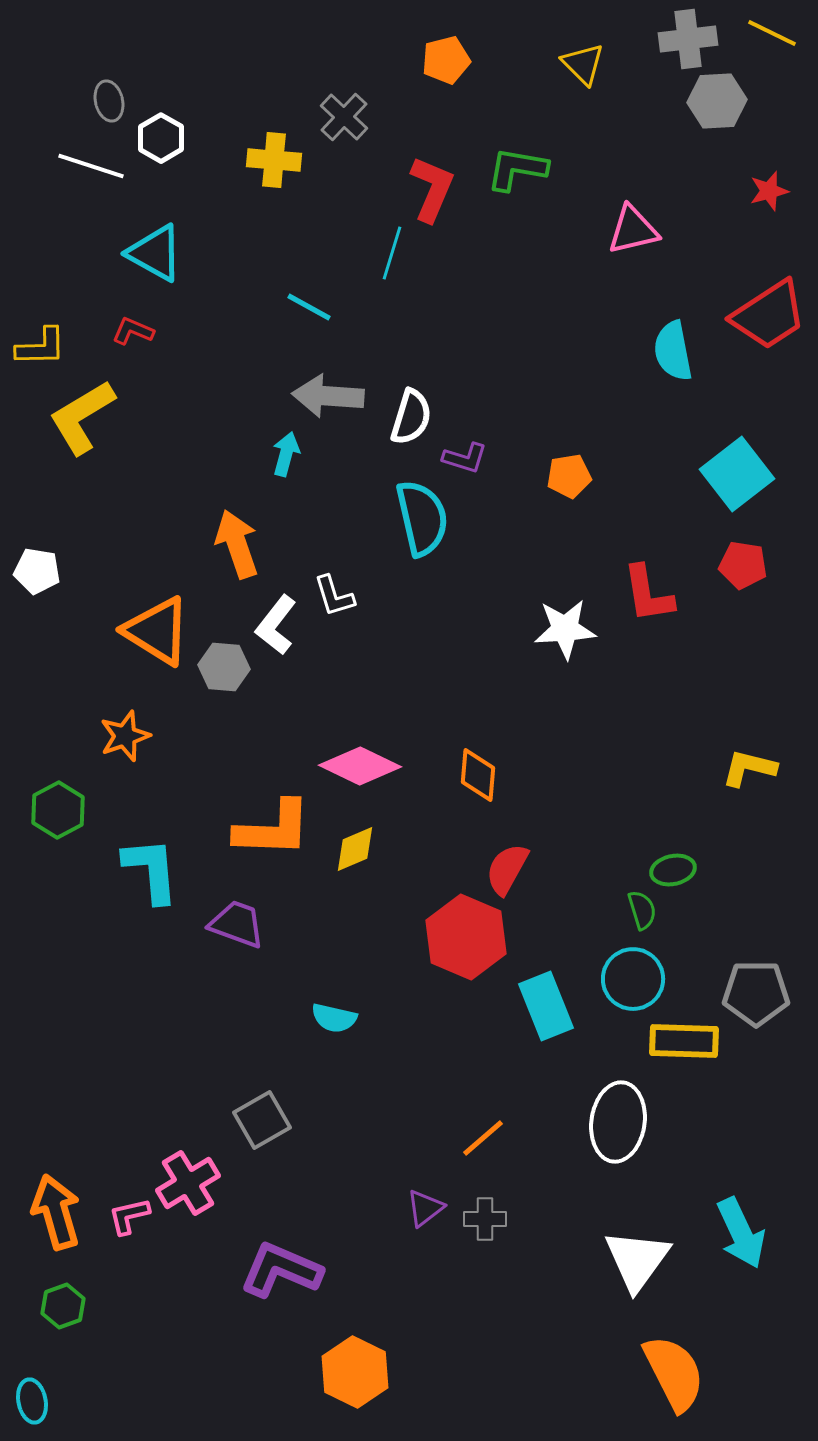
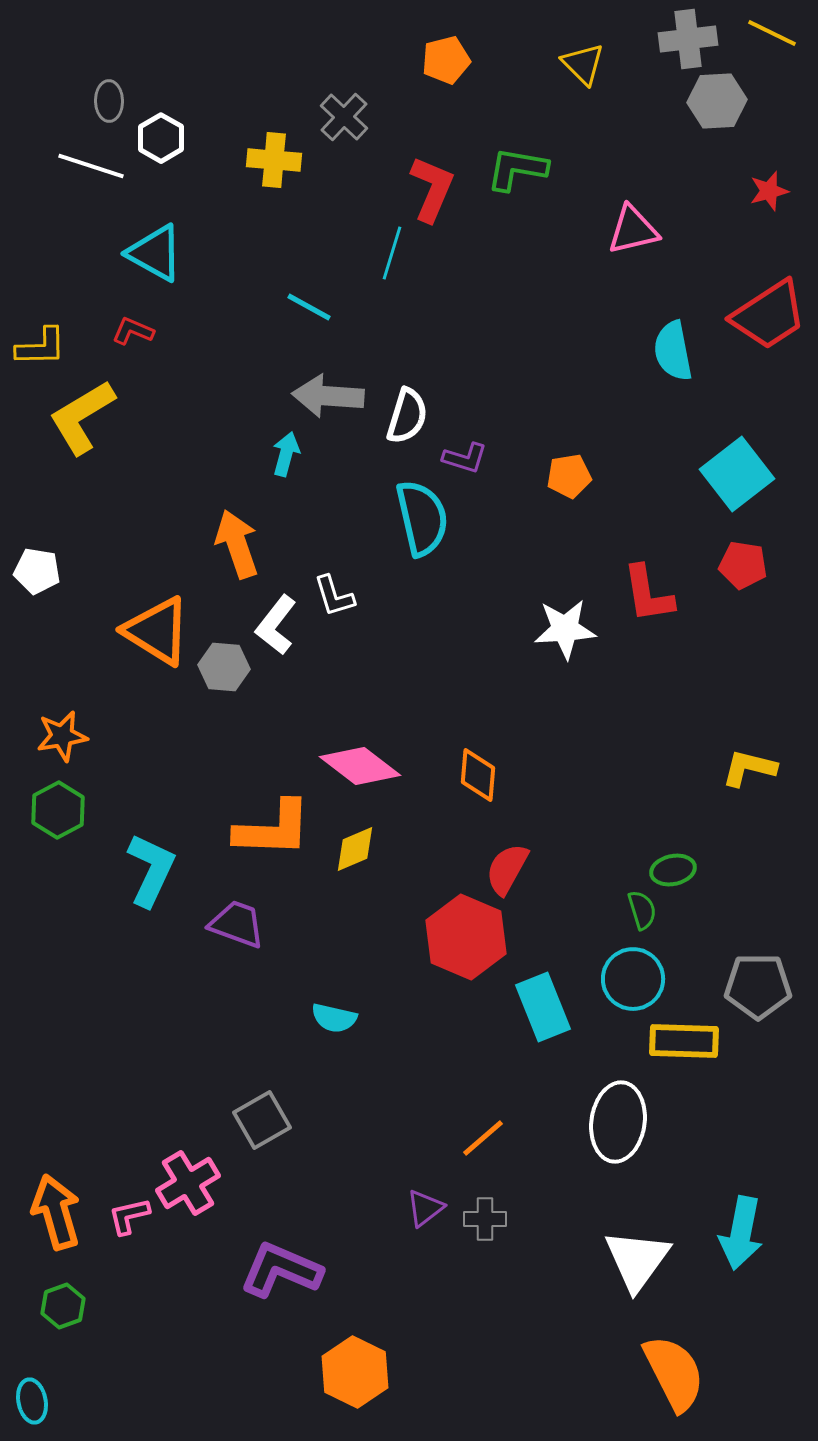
gray ellipse at (109, 101): rotated 12 degrees clockwise
white semicircle at (411, 417): moved 4 px left, 1 px up
orange star at (125, 736): moved 63 px left; rotated 9 degrees clockwise
pink diamond at (360, 766): rotated 12 degrees clockwise
cyan L-shape at (151, 870): rotated 30 degrees clockwise
gray pentagon at (756, 993): moved 2 px right, 7 px up
cyan rectangle at (546, 1006): moved 3 px left, 1 px down
cyan arrow at (741, 1233): rotated 36 degrees clockwise
